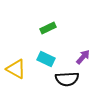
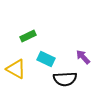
green rectangle: moved 20 px left, 8 px down
purple arrow: rotated 84 degrees counterclockwise
black semicircle: moved 2 px left
